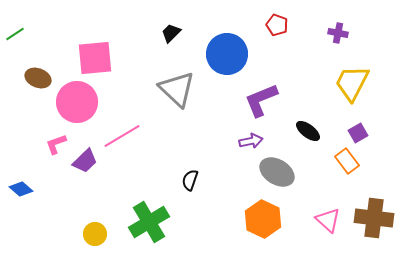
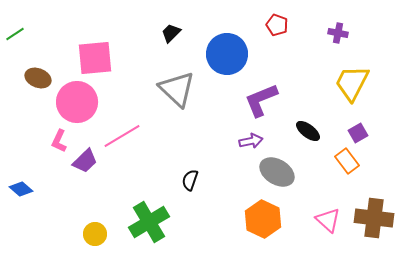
pink L-shape: moved 3 px right, 3 px up; rotated 45 degrees counterclockwise
